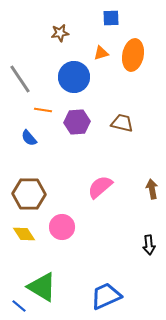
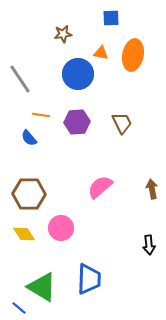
brown star: moved 3 px right, 1 px down
orange triangle: rotated 28 degrees clockwise
blue circle: moved 4 px right, 3 px up
orange line: moved 2 px left, 5 px down
brown trapezoid: rotated 50 degrees clockwise
pink circle: moved 1 px left, 1 px down
blue trapezoid: moved 17 px left, 17 px up; rotated 116 degrees clockwise
blue line: moved 2 px down
